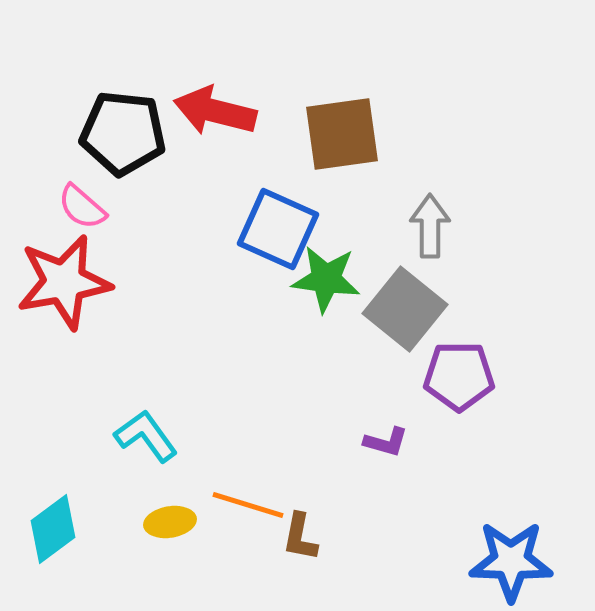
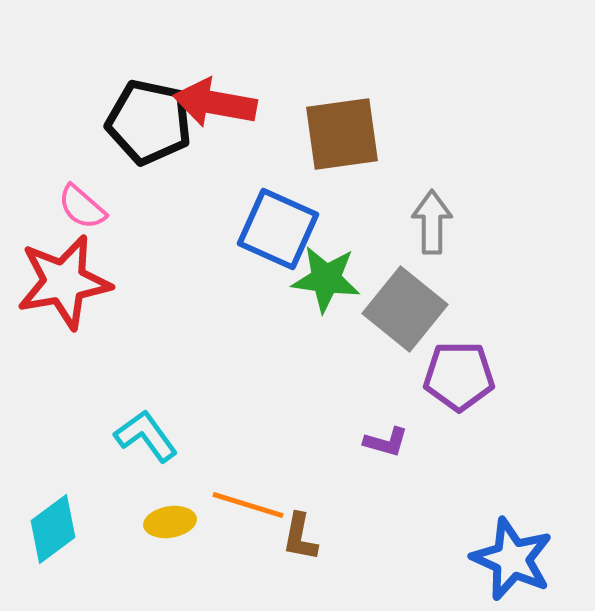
red arrow: moved 8 px up; rotated 4 degrees counterclockwise
black pentagon: moved 26 px right, 11 px up; rotated 6 degrees clockwise
gray arrow: moved 2 px right, 4 px up
blue star: moved 1 px right, 2 px up; rotated 22 degrees clockwise
